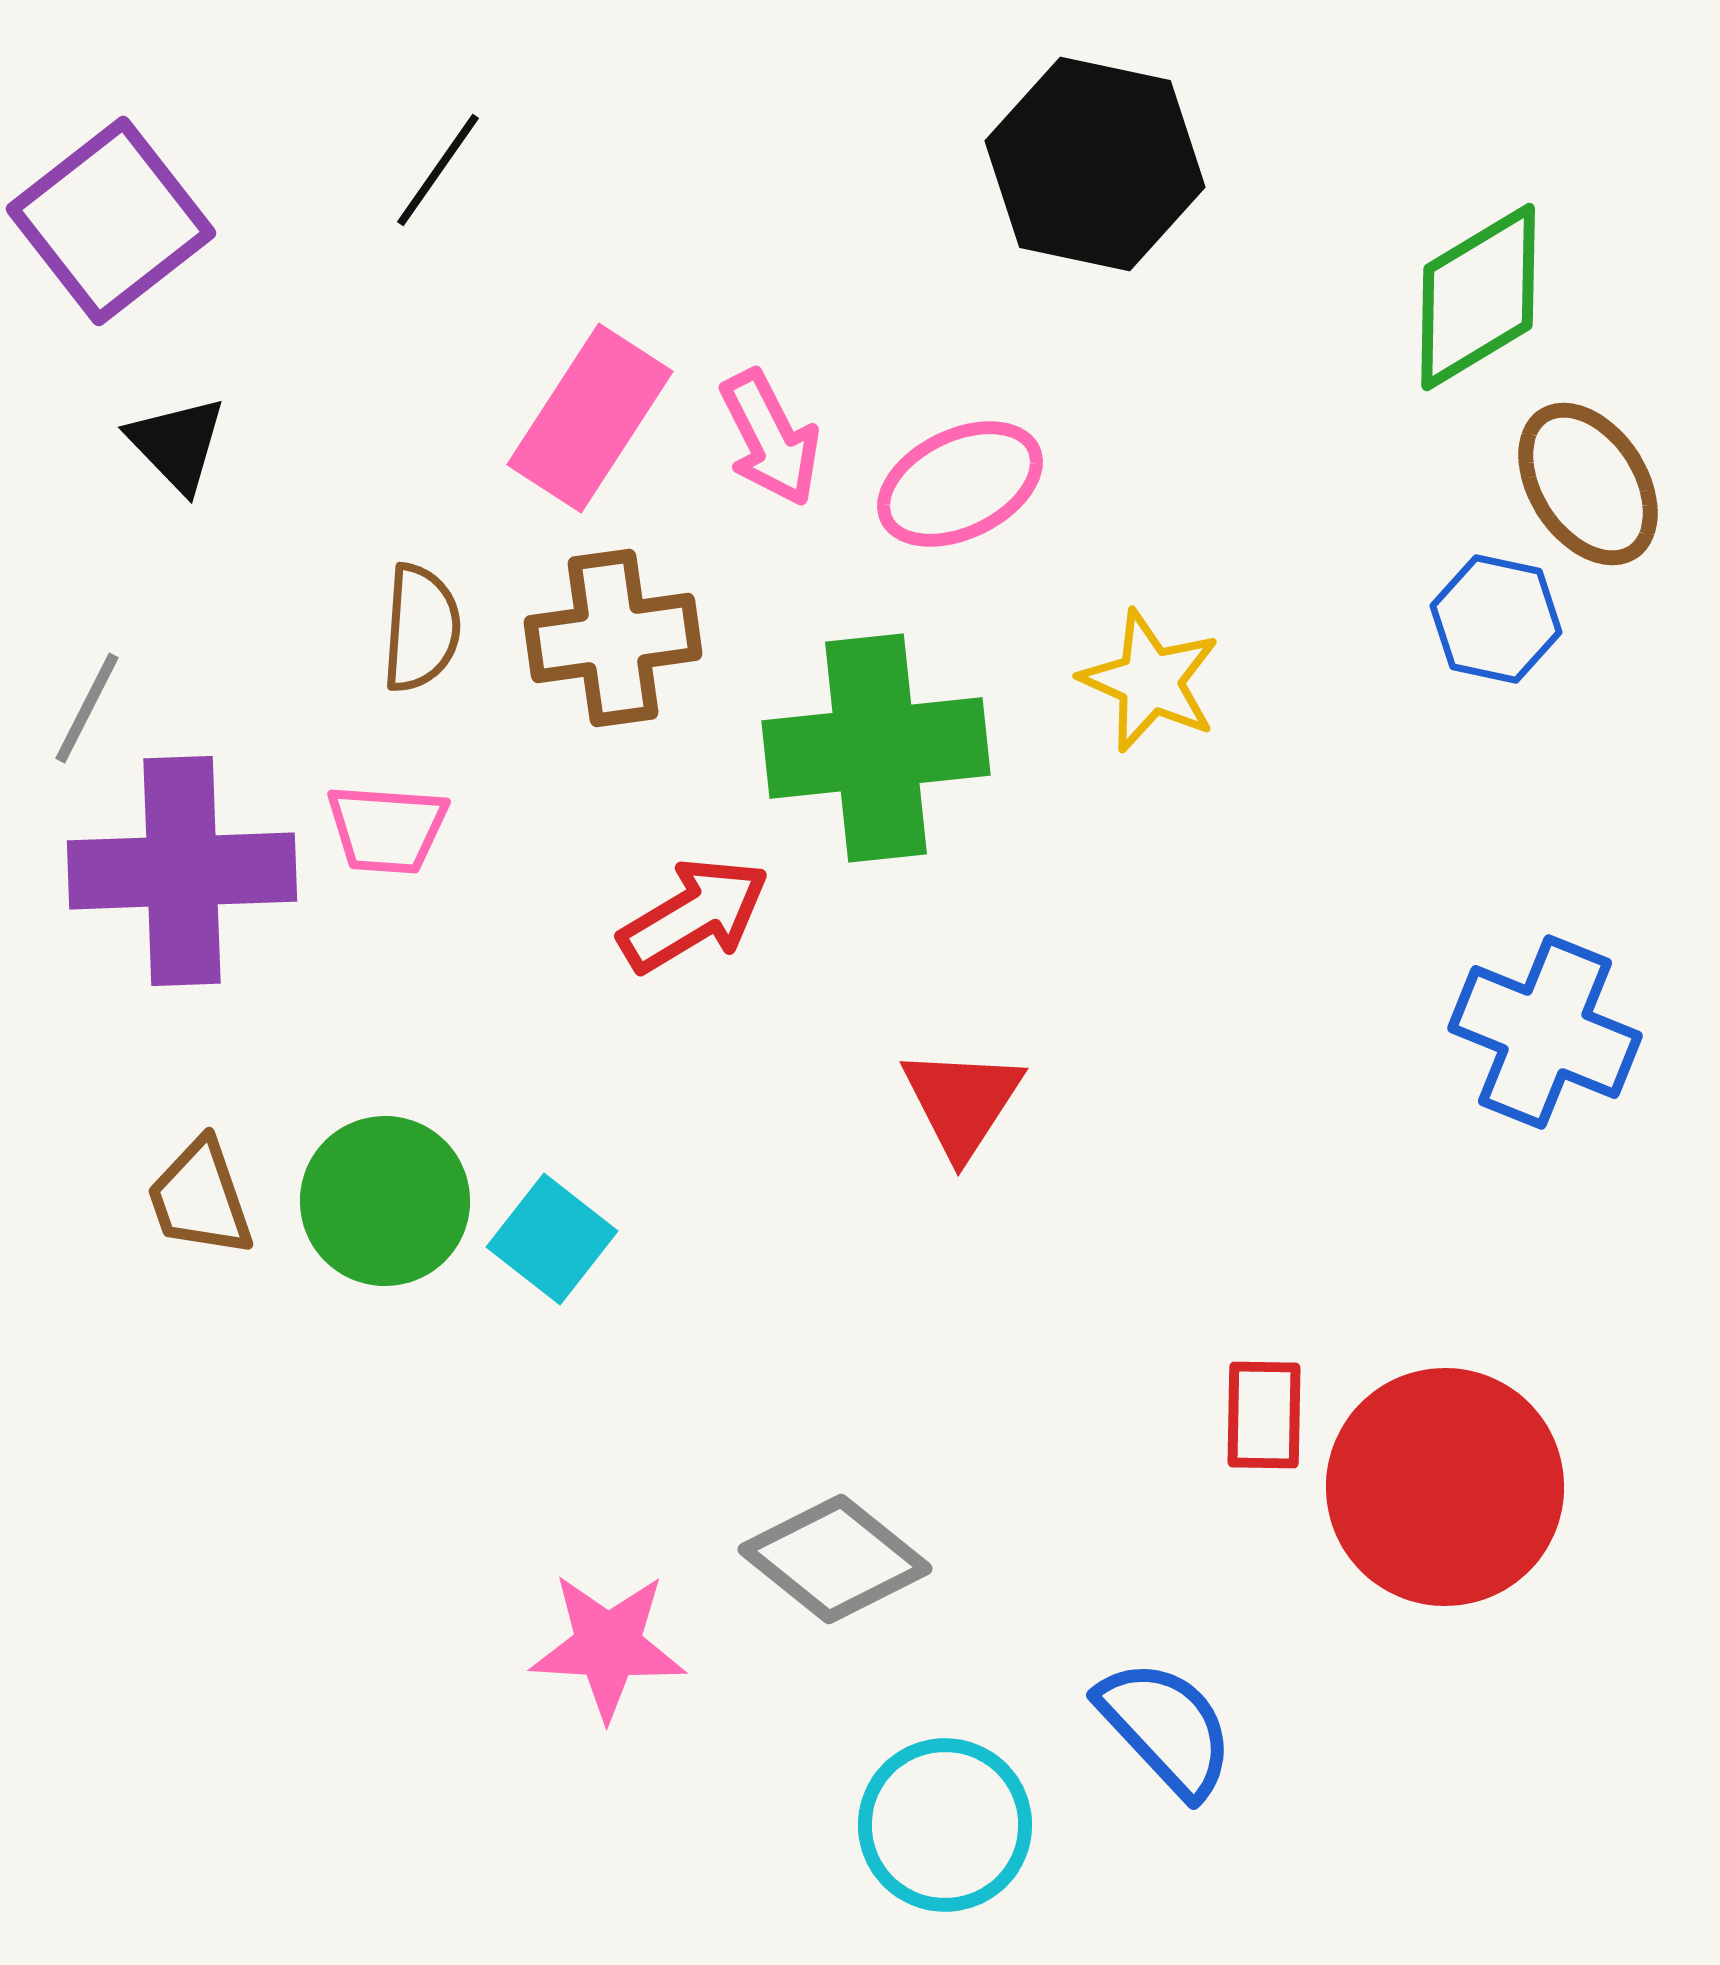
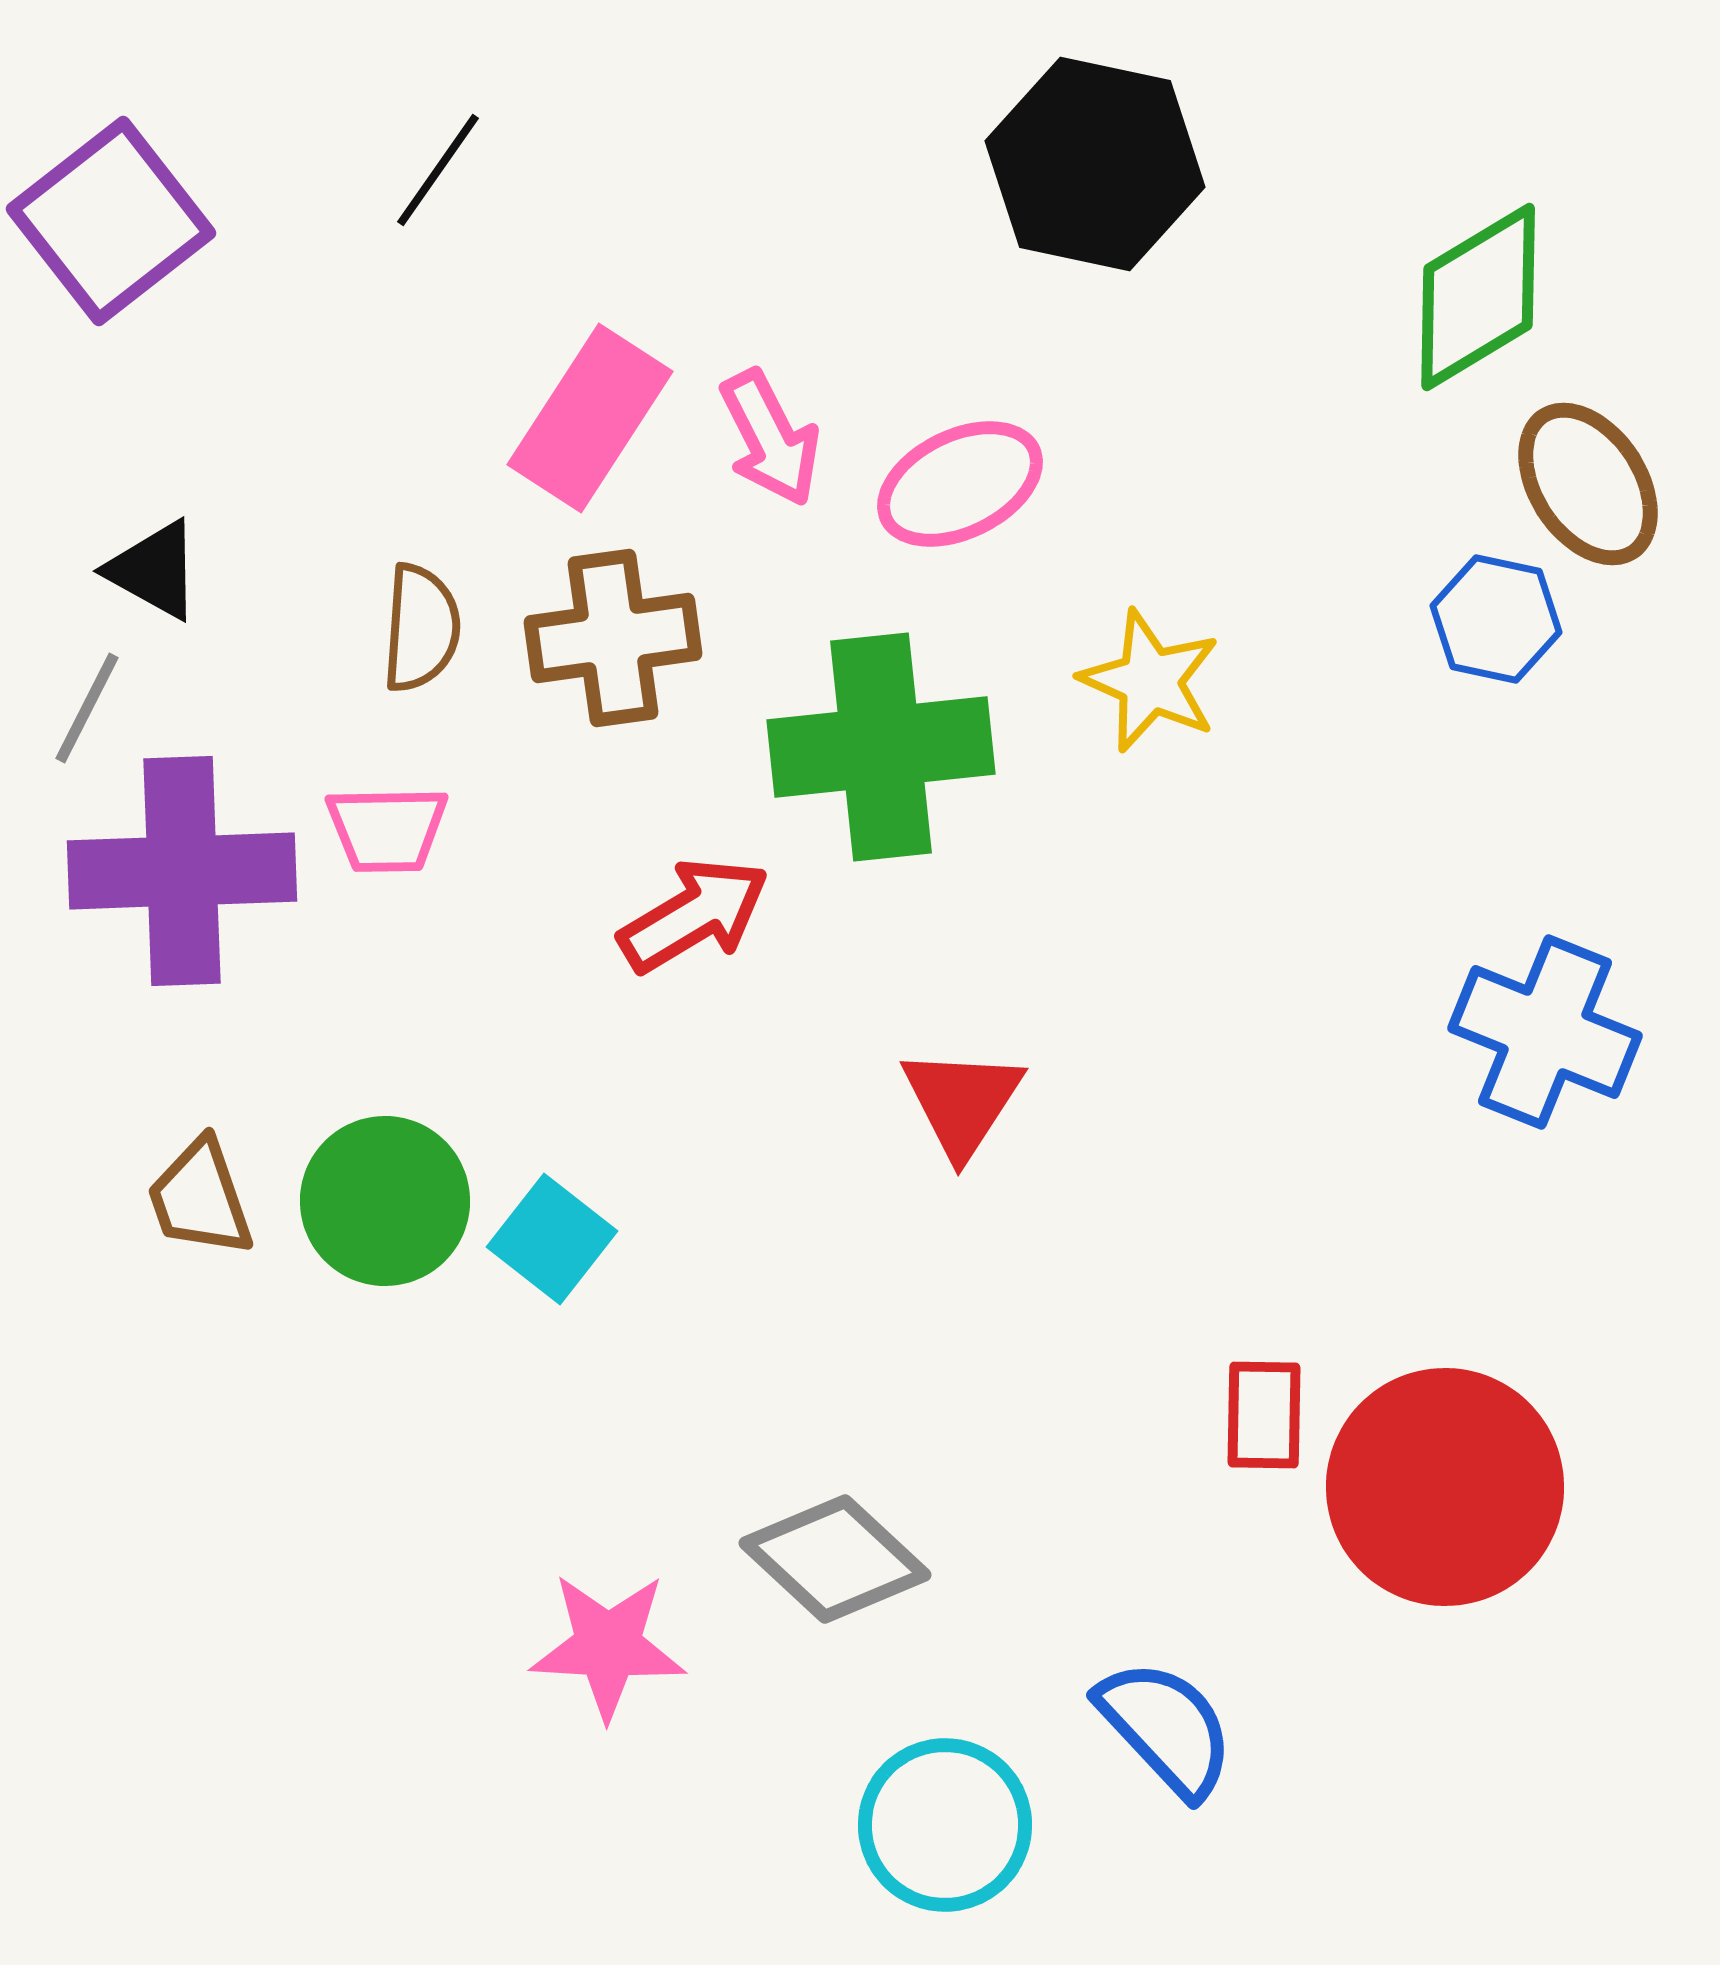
black triangle: moved 23 px left, 126 px down; rotated 17 degrees counterclockwise
green cross: moved 5 px right, 1 px up
pink trapezoid: rotated 5 degrees counterclockwise
gray diamond: rotated 4 degrees clockwise
